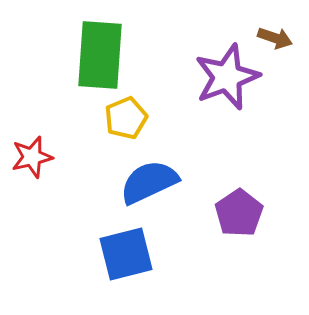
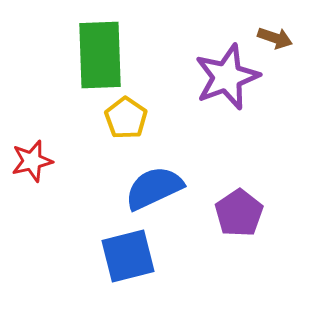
green rectangle: rotated 6 degrees counterclockwise
yellow pentagon: rotated 15 degrees counterclockwise
red star: moved 4 px down
blue semicircle: moved 5 px right, 6 px down
blue square: moved 2 px right, 2 px down
